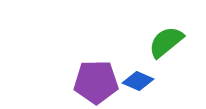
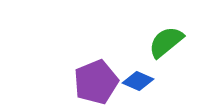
purple pentagon: rotated 21 degrees counterclockwise
